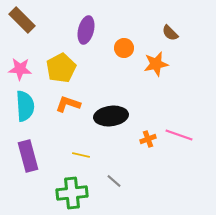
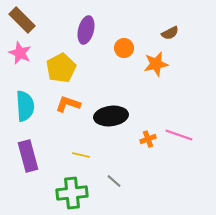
brown semicircle: rotated 72 degrees counterclockwise
pink star: moved 16 px up; rotated 20 degrees clockwise
